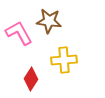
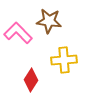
pink L-shape: moved 1 px left; rotated 16 degrees counterclockwise
red diamond: moved 1 px down
